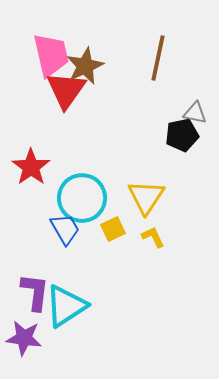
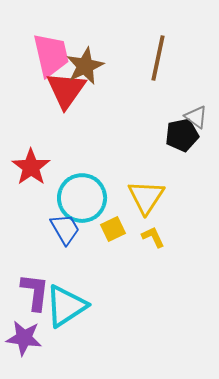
gray triangle: moved 1 px right, 4 px down; rotated 25 degrees clockwise
